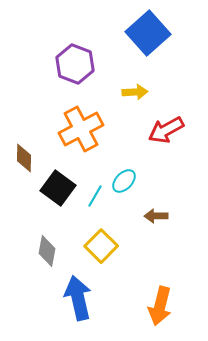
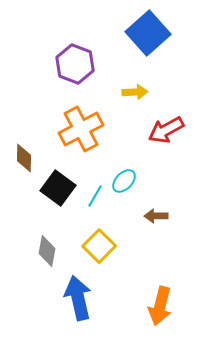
yellow square: moved 2 px left
